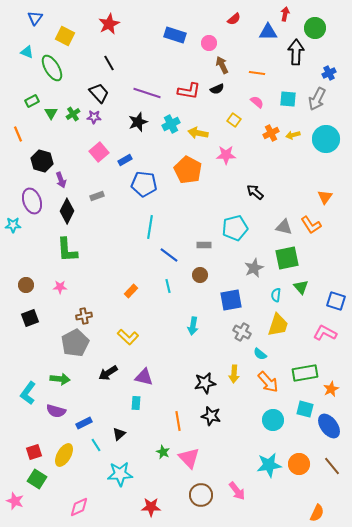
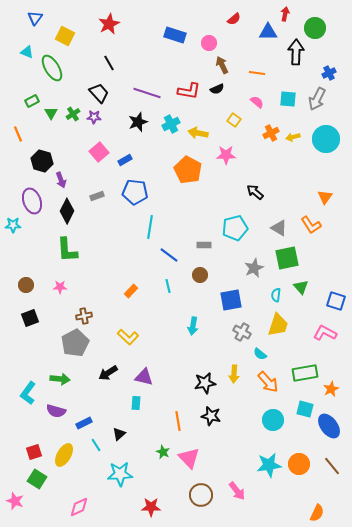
yellow arrow at (293, 135): moved 2 px down
blue pentagon at (144, 184): moved 9 px left, 8 px down
gray triangle at (284, 227): moved 5 px left, 1 px down; rotated 18 degrees clockwise
